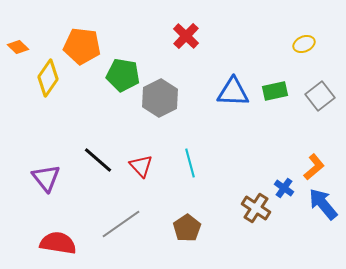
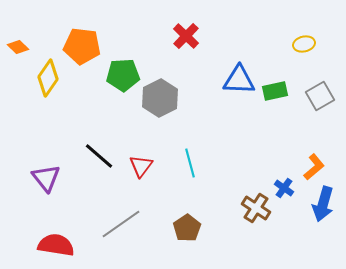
yellow ellipse: rotated 10 degrees clockwise
green pentagon: rotated 12 degrees counterclockwise
blue triangle: moved 6 px right, 12 px up
gray square: rotated 8 degrees clockwise
black line: moved 1 px right, 4 px up
red triangle: rotated 20 degrees clockwise
blue arrow: rotated 124 degrees counterclockwise
red semicircle: moved 2 px left, 2 px down
